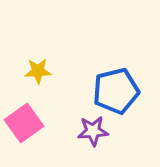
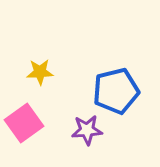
yellow star: moved 2 px right, 1 px down
purple star: moved 6 px left, 1 px up
